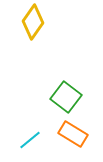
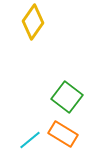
green square: moved 1 px right
orange rectangle: moved 10 px left
